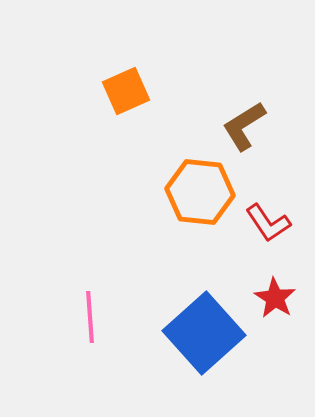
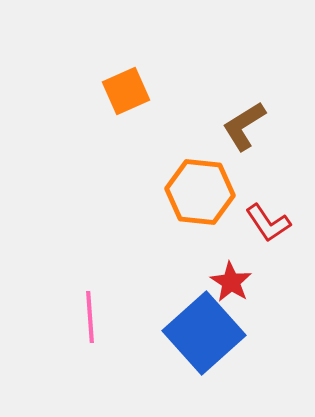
red star: moved 44 px left, 16 px up
